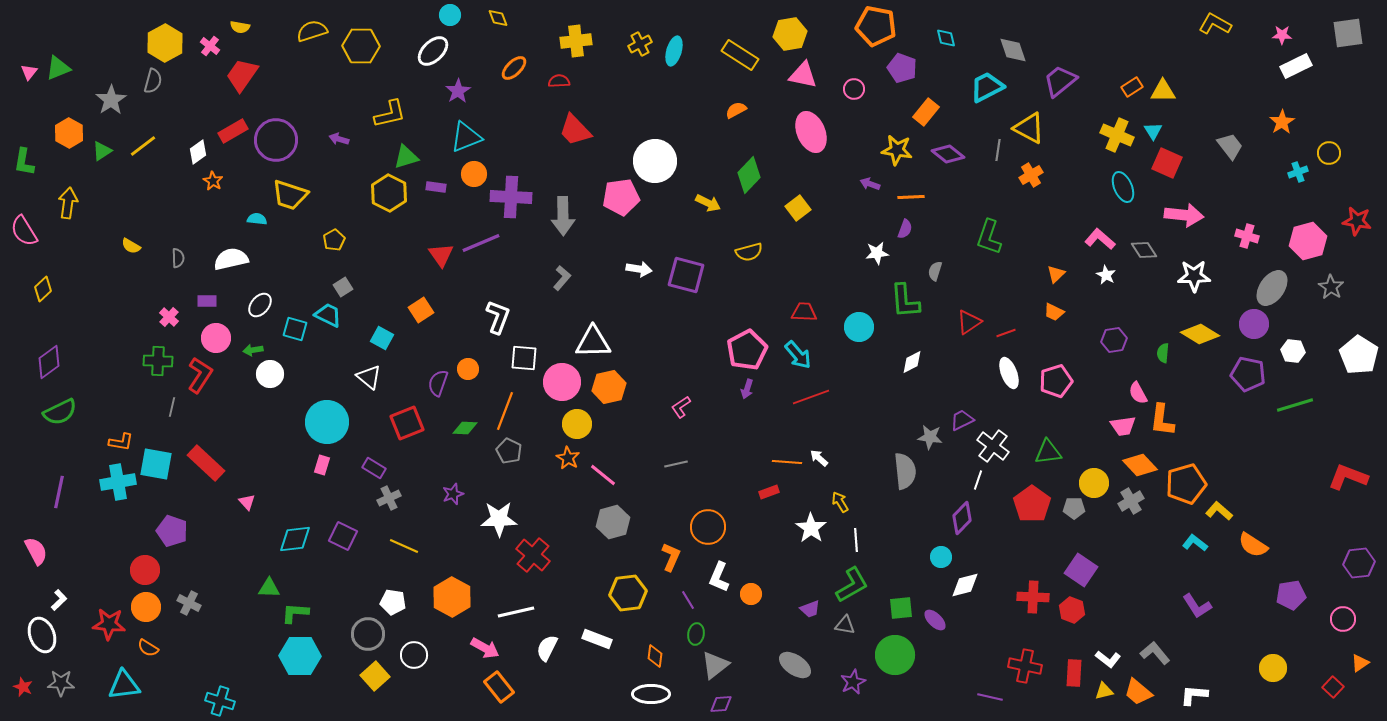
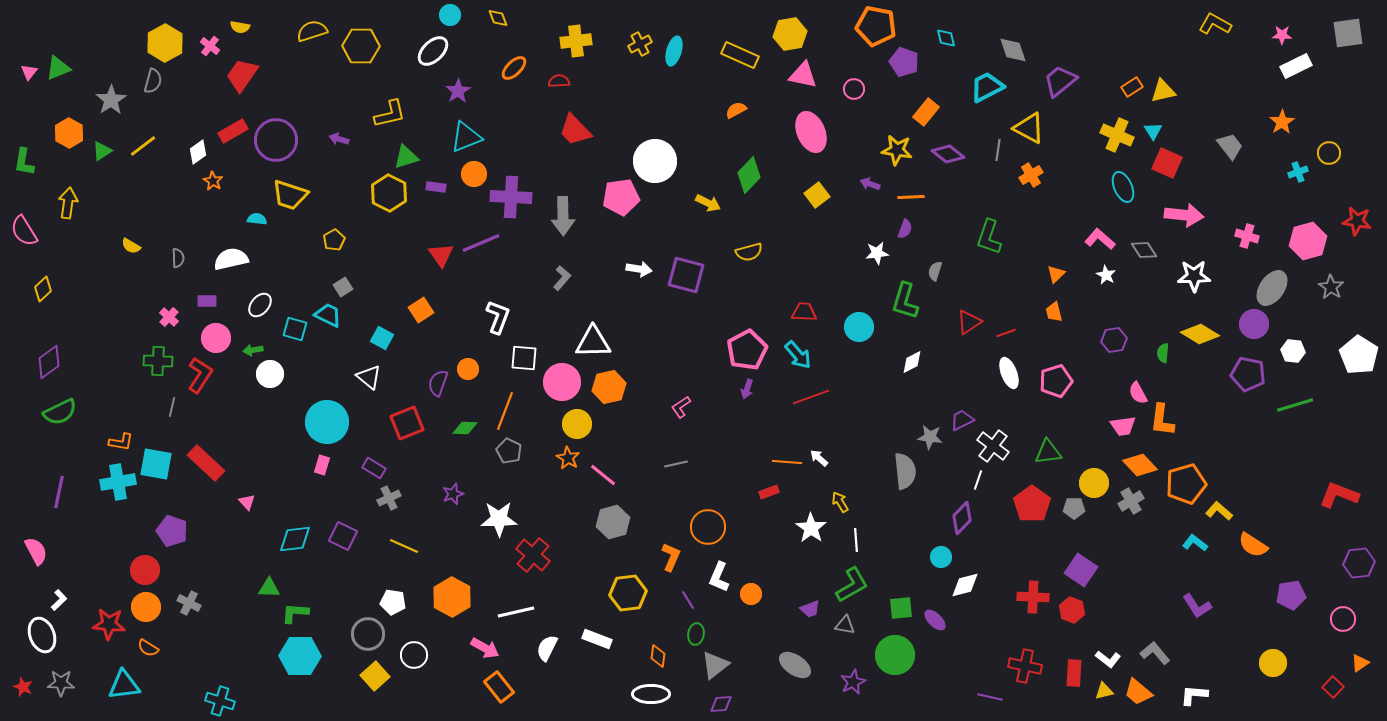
yellow rectangle at (740, 55): rotated 9 degrees counterclockwise
purple pentagon at (902, 68): moved 2 px right, 6 px up
yellow triangle at (1163, 91): rotated 12 degrees counterclockwise
yellow square at (798, 208): moved 19 px right, 13 px up
green L-shape at (905, 301): rotated 21 degrees clockwise
orange trapezoid at (1054, 312): rotated 50 degrees clockwise
red L-shape at (1348, 477): moved 9 px left, 18 px down
orange diamond at (655, 656): moved 3 px right
yellow circle at (1273, 668): moved 5 px up
